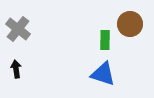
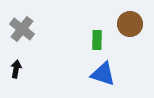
gray cross: moved 4 px right
green rectangle: moved 8 px left
black arrow: rotated 18 degrees clockwise
